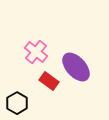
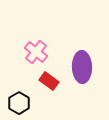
purple ellipse: moved 6 px right; rotated 40 degrees clockwise
black hexagon: moved 2 px right
